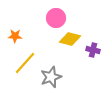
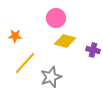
yellow diamond: moved 5 px left, 2 px down
